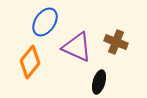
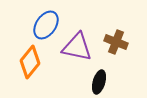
blue ellipse: moved 1 px right, 3 px down
purple triangle: rotated 12 degrees counterclockwise
